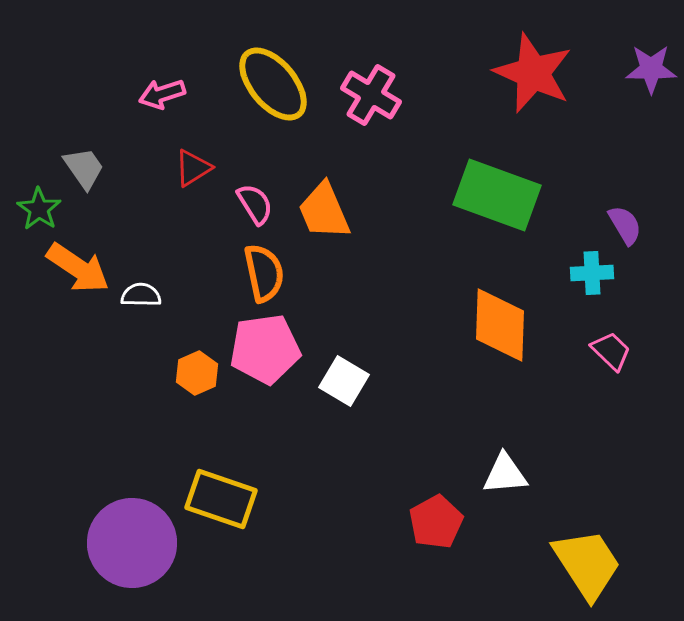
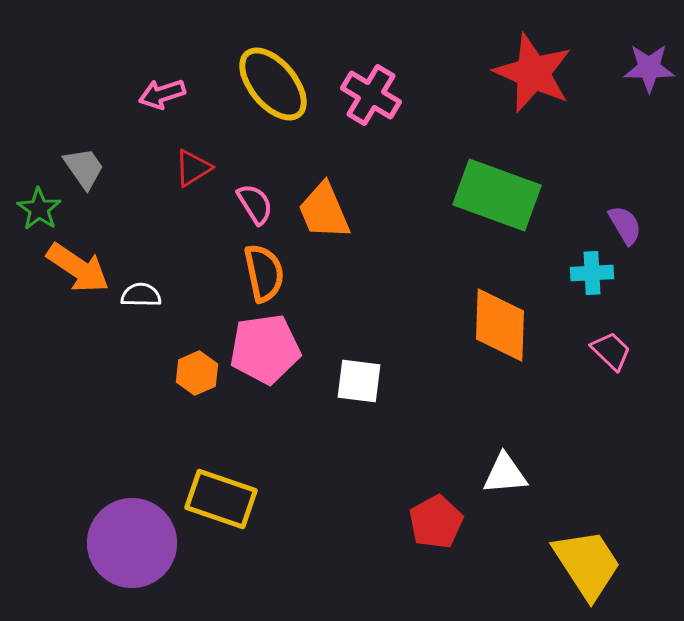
purple star: moved 2 px left, 1 px up
white square: moved 15 px right; rotated 24 degrees counterclockwise
